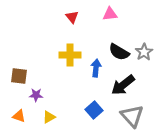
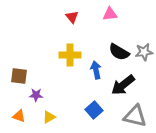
gray star: rotated 24 degrees clockwise
blue arrow: moved 2 px down; rotated 18 degrees counterclockwise
gray triangle: moved 3 px right; rotated 35 degrees counterclockwise
